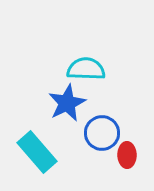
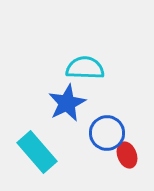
cyan semicircle: moved 1 px left, 1 px up
blue circle: moved 5 px right
red ellipse: rotated 20 degrees counterclockwise
